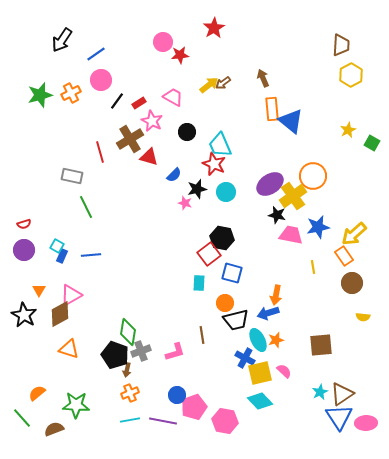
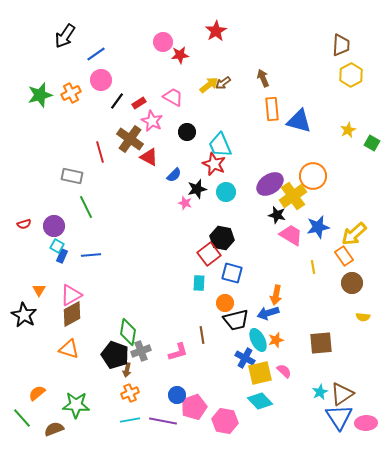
red star at (214, 28): moved 2 px right, 3 px down
black arrow at (62, 40): moved 3 px right, 4 px up
blue triangle at (291, 121): moved 8 px right; rotated 24 degrees counterclockwise
brown cross at (130, 139): rotated 24 degrees counterclockwise
red triangle at (149, 157): rotated 12 degrees clockwise
pink trapezoid at (291, 235): rotated 20 degrees clockwise
purple circle at (24, 250): moved 30 px right, 24 px up
brown diamond at (60, 314): moved 12 px right
brown square at (321, 345): moved 2 px up
pink L-shape at (175, 352): moved 3 px right
